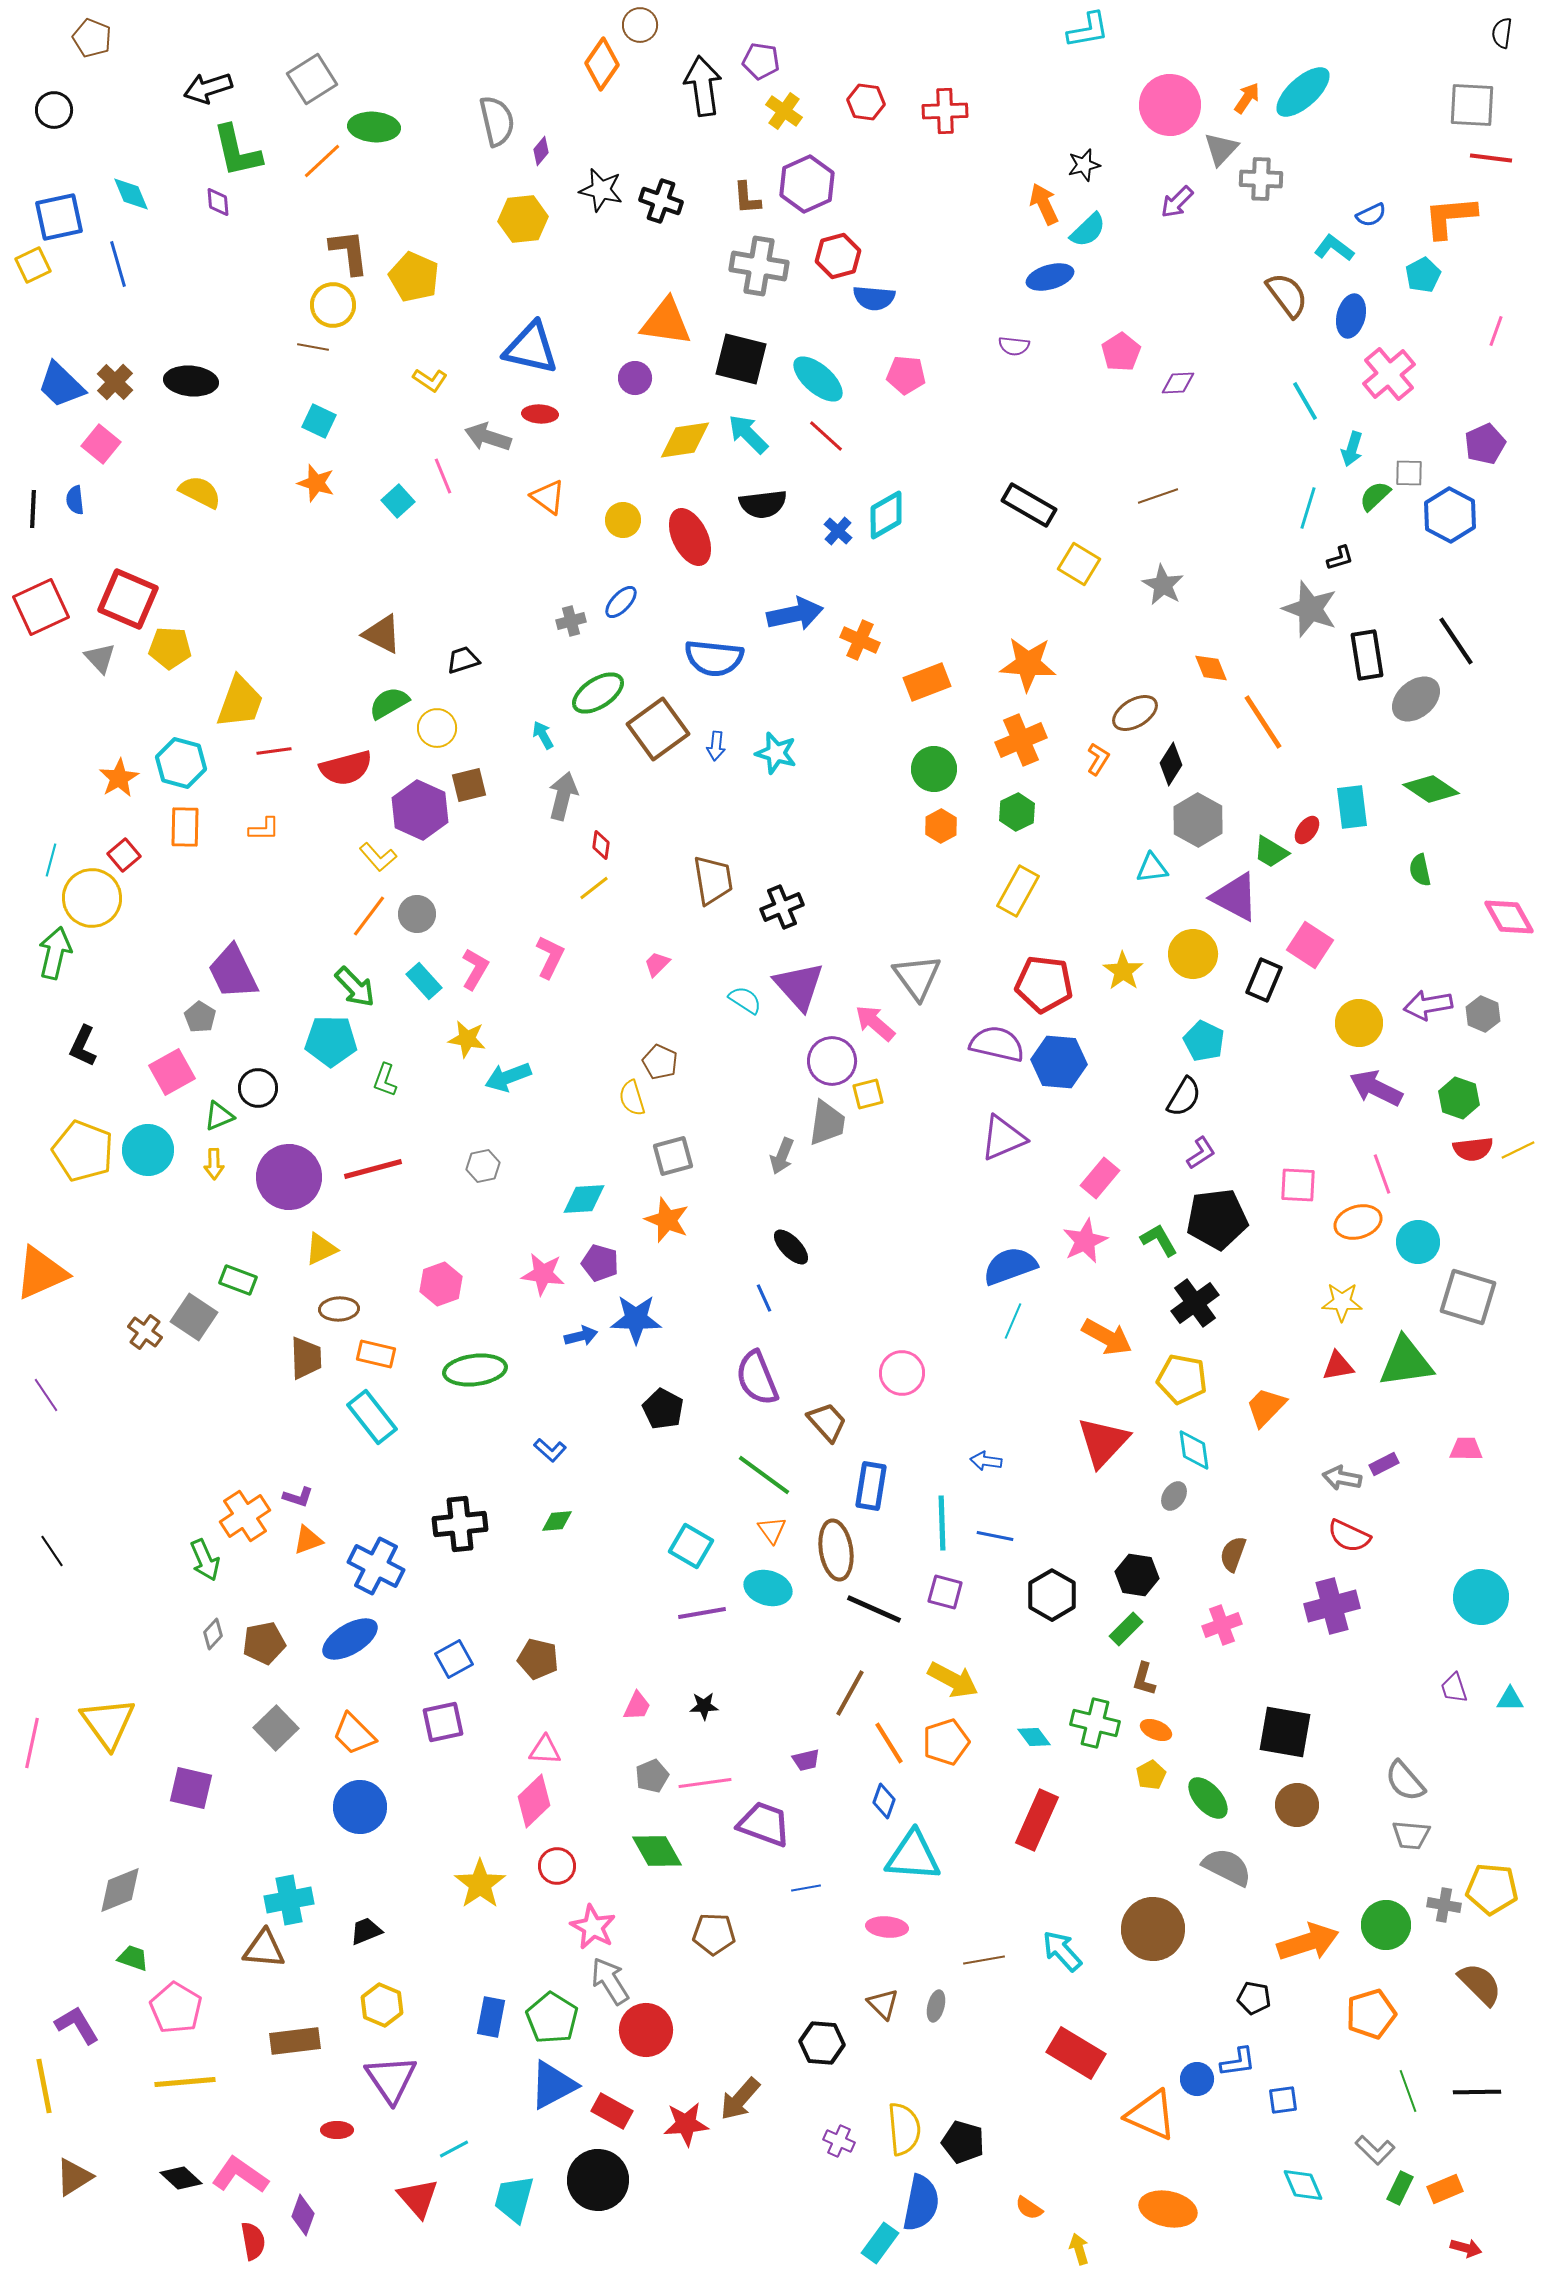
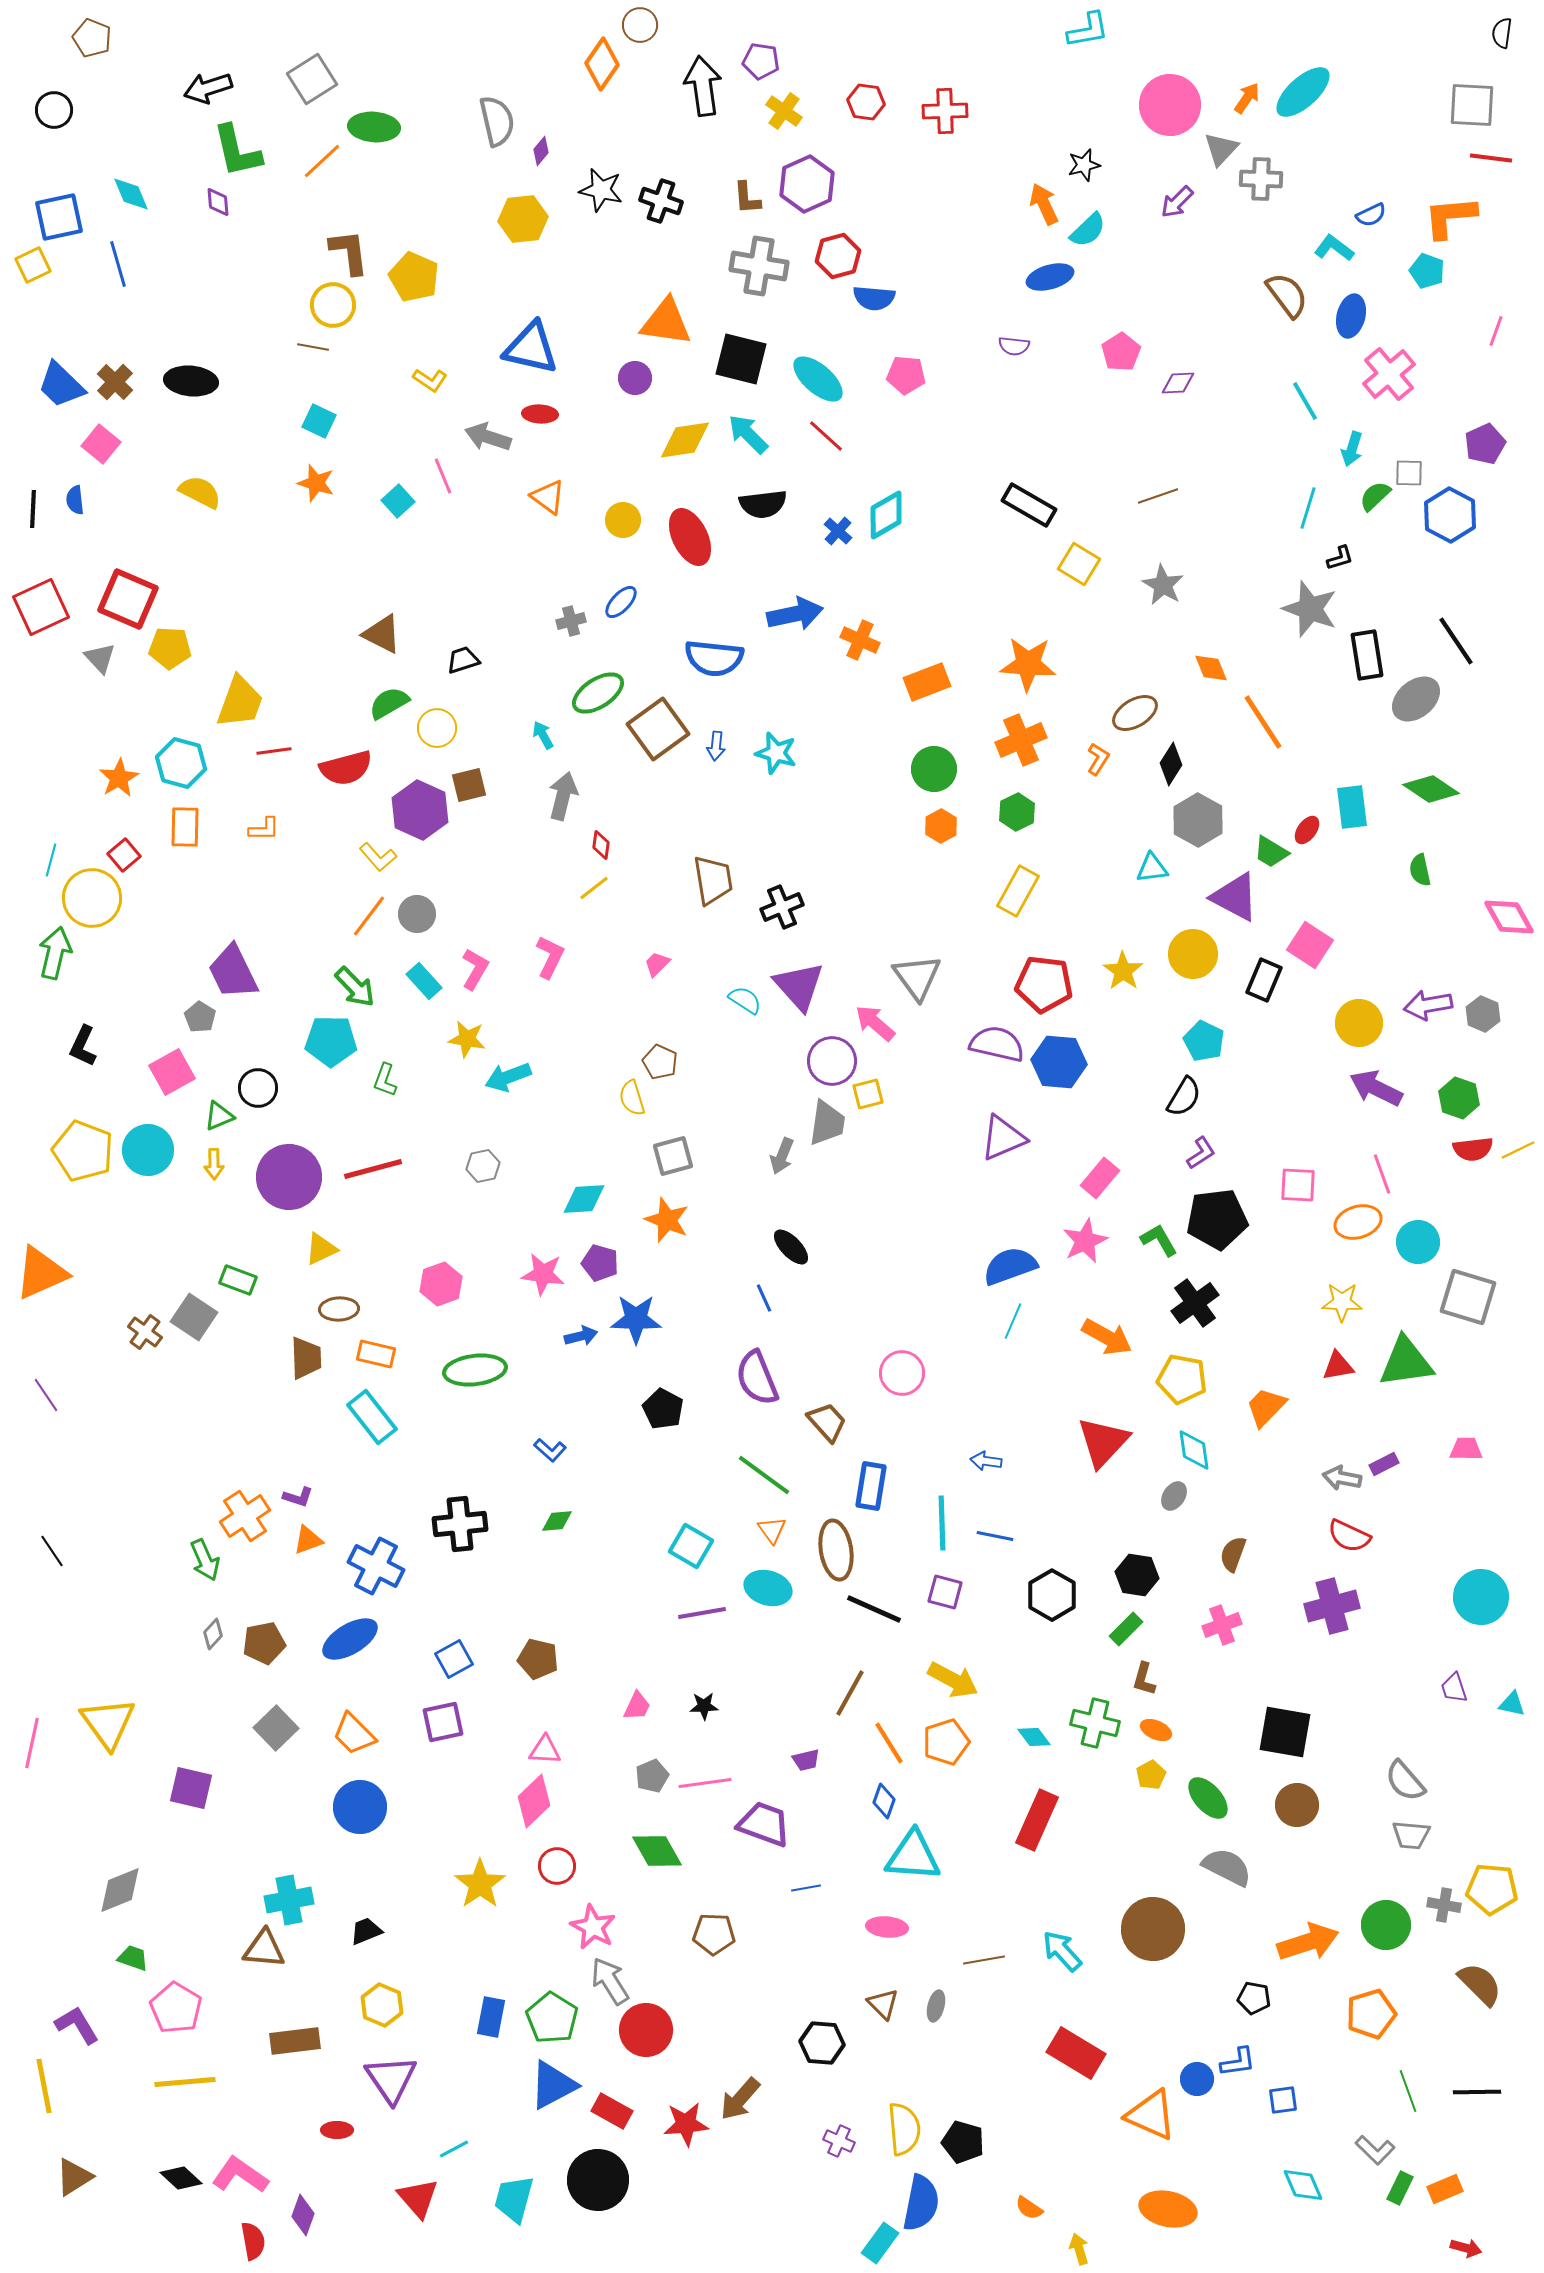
cyan pentagon at (1423, 275): moved 4 px right, 4 px up; rotated 24 degrees counterclockwise
cyan triangle at (1510, 1699): moved 2 px right, 5 px down; rotated 12 degrees clockwise
